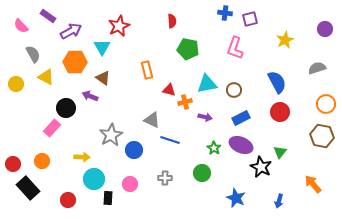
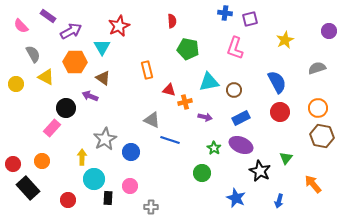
purple circle at (325, 29): moved 4 px right, 2 px down
cyan triangle at (207, 84): moved 2 px right, 2 px up
orange circle at (326, 104): moved 8 px left, 4 px down
gray star at (111, 135): moved 6 px left, 4 px down
blue circle at (134, 150): moved 3 px left, 2 px down
green triangle at (280, 152): moved 6 px right, 6 px down
yellow arrow at (82, 157): rotated 91 degrees counterclockwise
black star at (261, 167): moved 1 px left, 4 px down
gray cross at (165, 178): moved 14 px left, 29 px down
pink circle at (130, 184): moved 2 px down
